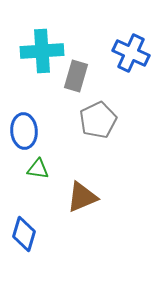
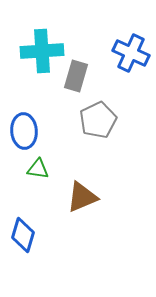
blue diamond: moved 1 px left, 1 px down
